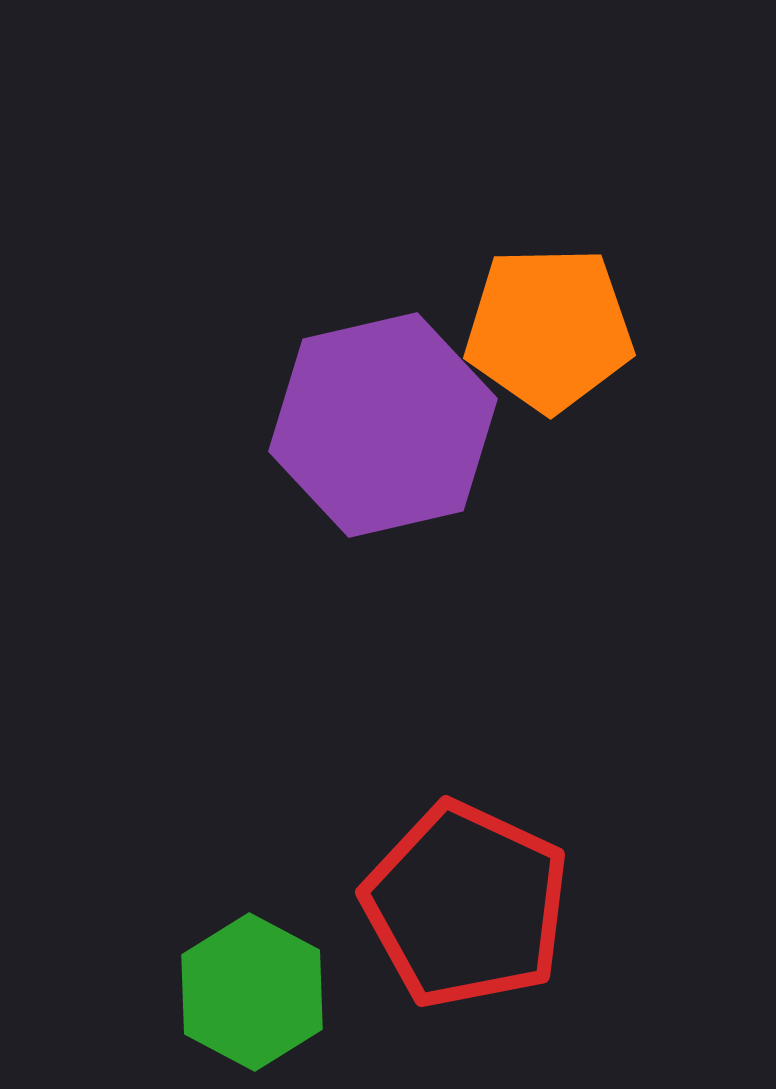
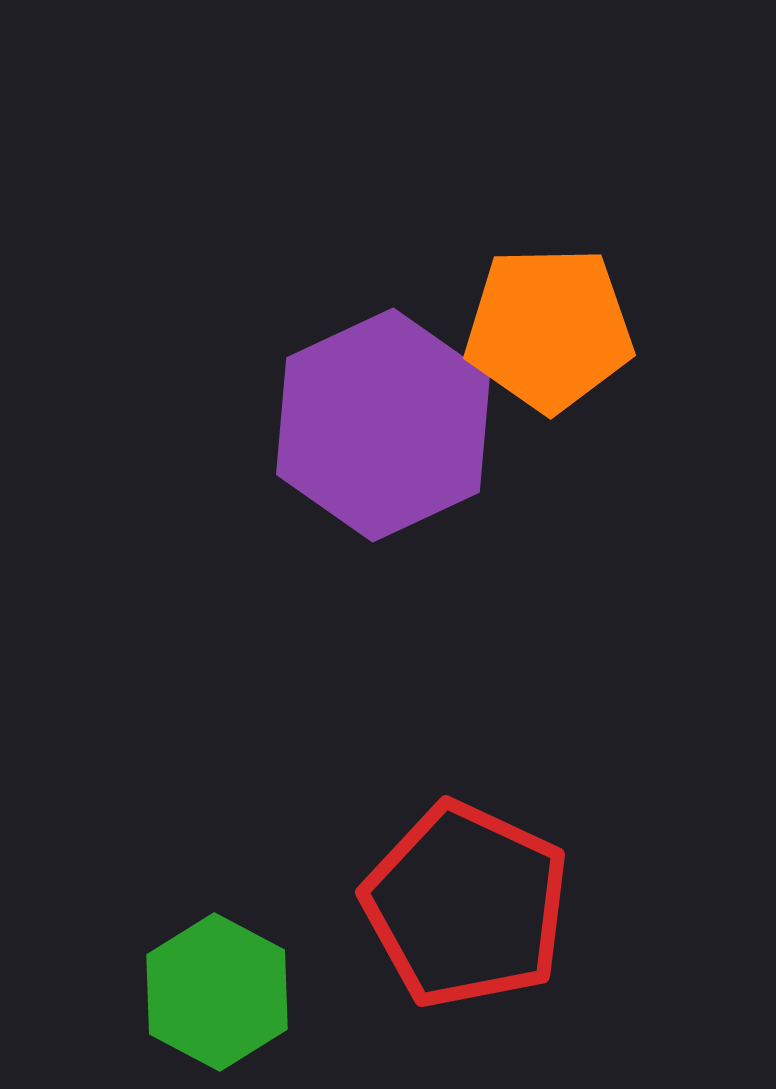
purple hexagon: rotated 12 degrees counterclockwise
green hexagon: moved 35 px left
